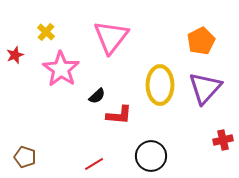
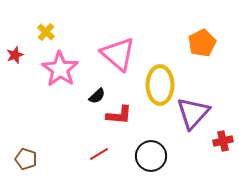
pink triangle: moved 7 px right, 17 px down; rotated 27 degrees counterclockwise
orange pentagon: moved 1 px right, 2 px down
pink star: moved 1 px left
purple triangle: moved 12 px left, 25 px down
red cross: moved 1 px down
brown pentagon: moved 1 px right, 2 px down
red line: moved 5 px right, 10 px up
